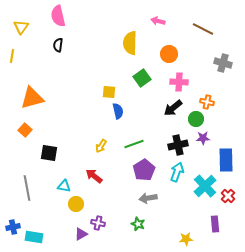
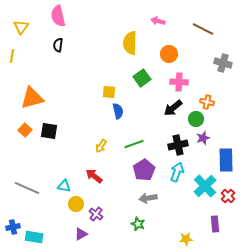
purple star: rotated 16 degrees counterclockwise
black square: moved 22 px up
gray line: rotated 55 degrees counterclockwise
purple cross: moved 2 px left, 9 px up; rotated 24 degrees clockwise
